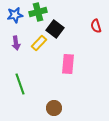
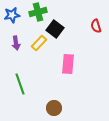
blue star: moved 3 px left
